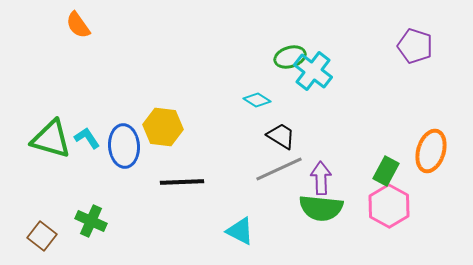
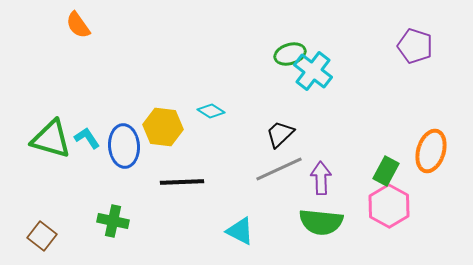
green ellipse: moved 3 px up
cyan diamond: moved 46 px left, 11 px down
black trapezoid: moved 1 px left, 2 px up; rotated 76 degrees counterclockwise
green semicircle: moved 14 px down
green cross: moved 22 px right; rotated 12 degrees counterclockwise
